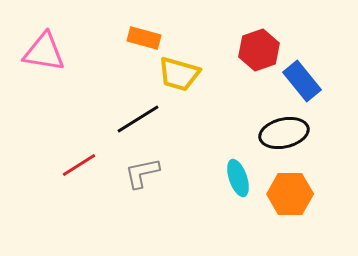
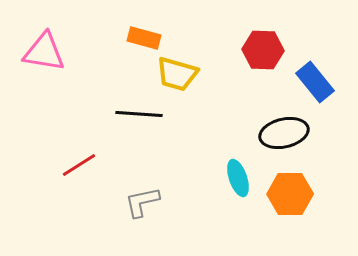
red hexagon: moved 4 px right; rotated 21 degrees clockwise
yellow trapezoid: moved 2 px left
blue rectangle: moved 13 px right, 1 px down
black line: moved 1 px right, 5 px up; rotated 36 degrees clockwise
gray L-shape: moved 29 px down
